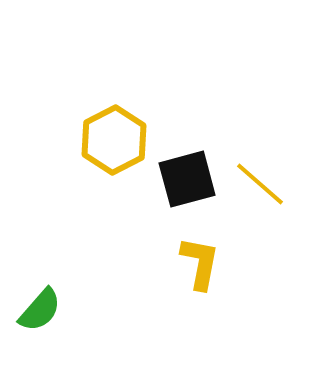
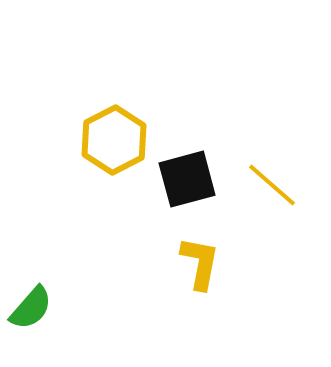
yellow line: moved 12 px right, 1 px down
green semicircle: moved 9 px left, 2 px up
